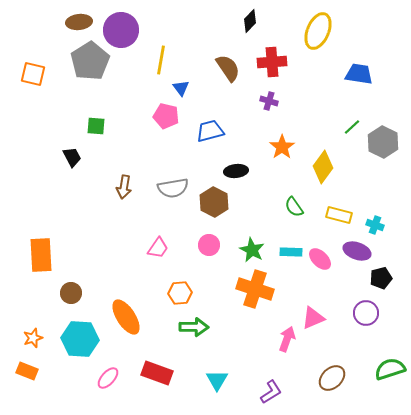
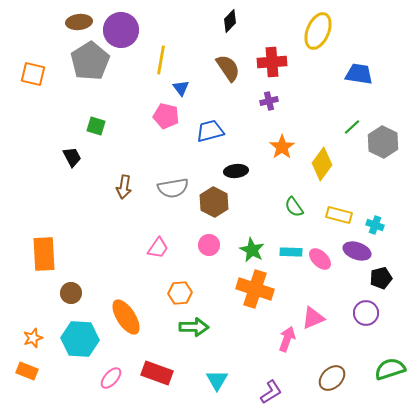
black diamond at (250, 21): moved 20 px left
purple cross at (269, 101): rotated 30 degrees counterclockwise
green square at (96, 126): rotated 12 degrees clockwise
yellow diamond at (323, 167): moved 1 px left, 3 px up
orange rectangle at (41, 255): moved 3 px right, 1 px up
pink ellipse at (108, 378): moved 3 px right
